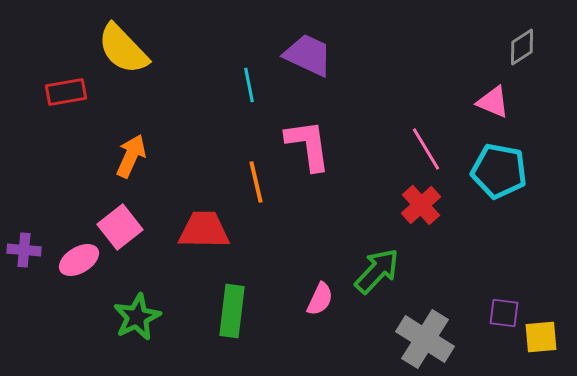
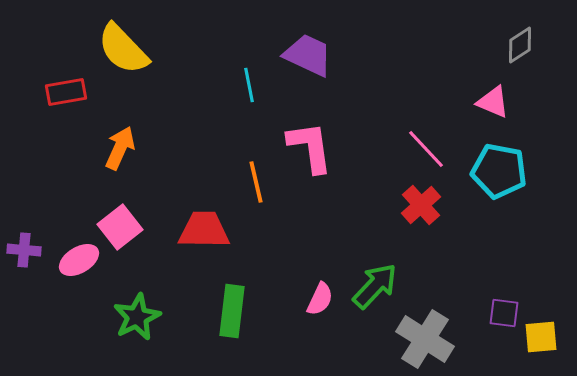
gray diamond: moved 2 px left, 2 px up
pink L-shape: moved 2 px right, 2 px down
pink line: rotated 12 degrees counterclockwise
orange arrow: moved 11 px left, 8 px up
green arrow: moved 2 px left, 15 px down
